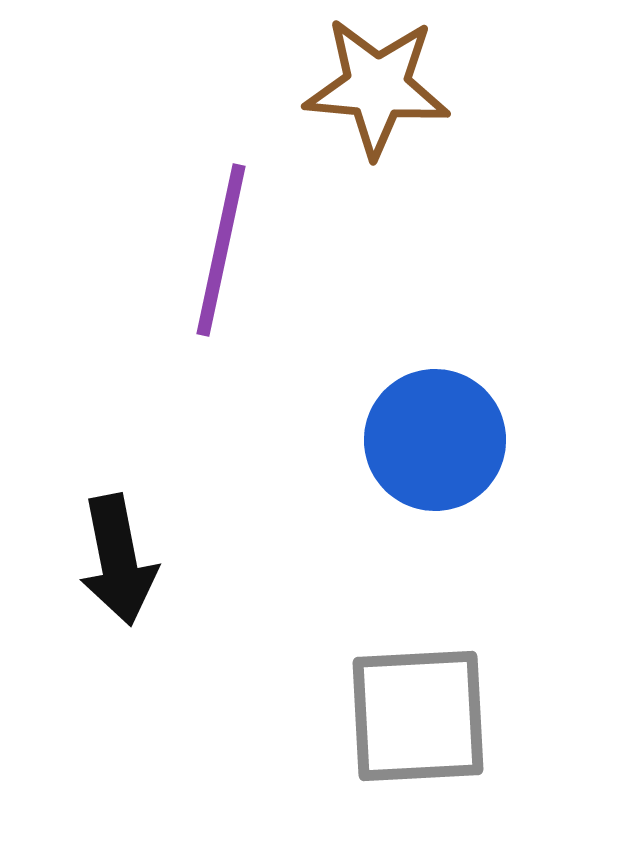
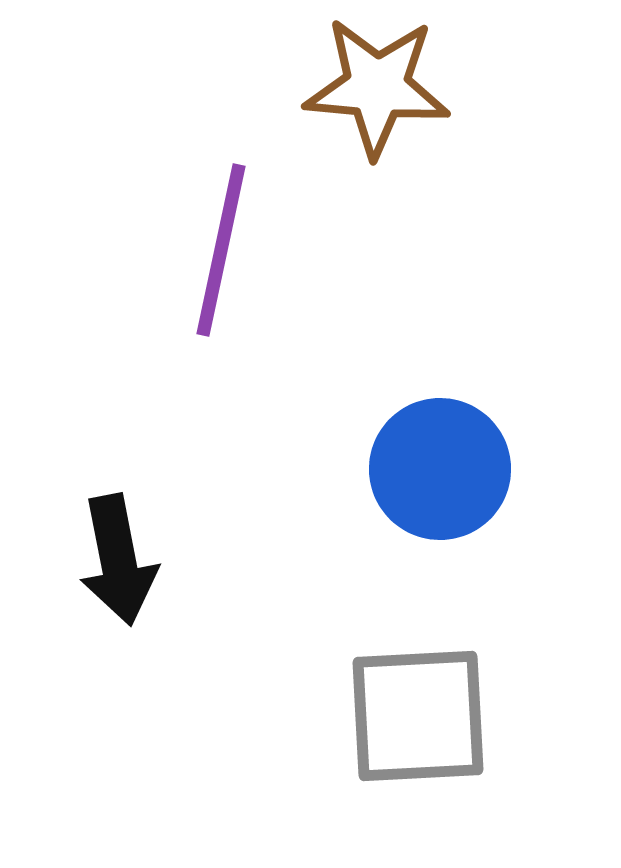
blue circle: moved 5 px right, 29 px down
